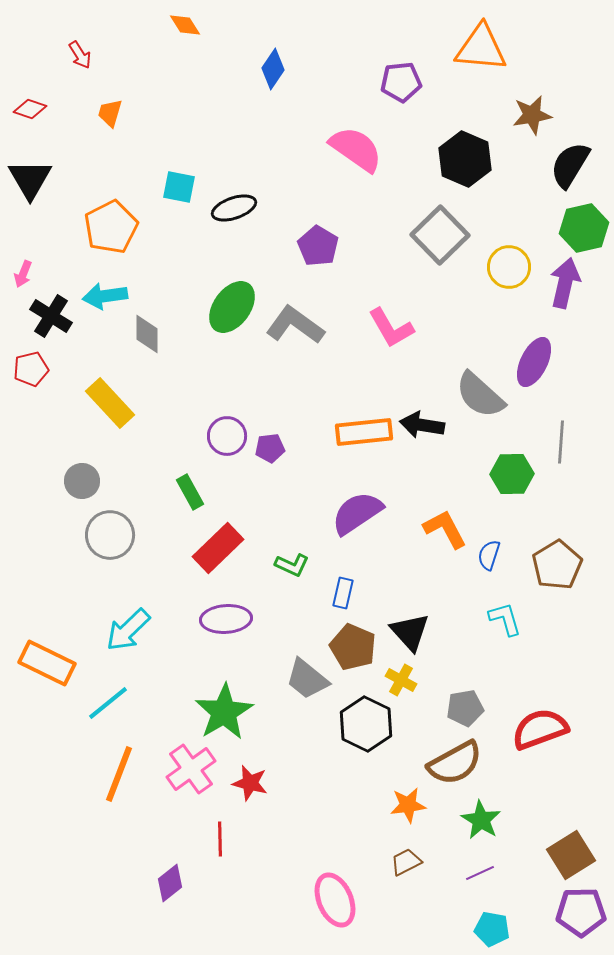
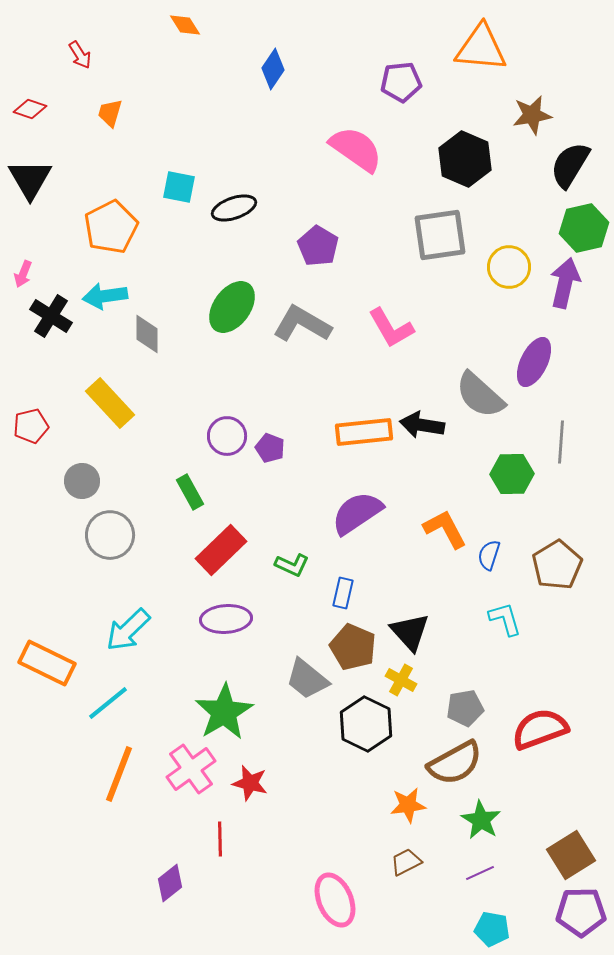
gray square at (440, 235): rotated 36 degrees clockwise
gray L-shape at (295, 325): moved 7 px right, 1 px up; rotated 6 degrees counterclockwise
red pentagon at (31, 369): moved 57 px down
purple pentagon at (270, 448): rotated 28 degrees clockwise
red rectangle at (218, 548): moved 3 px right, 2 px down
